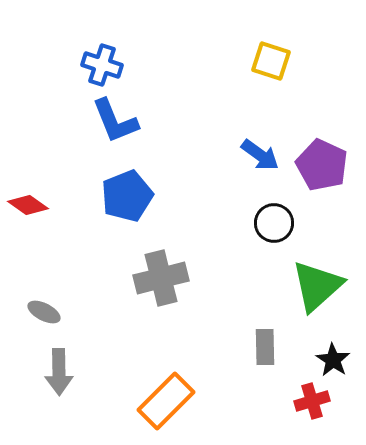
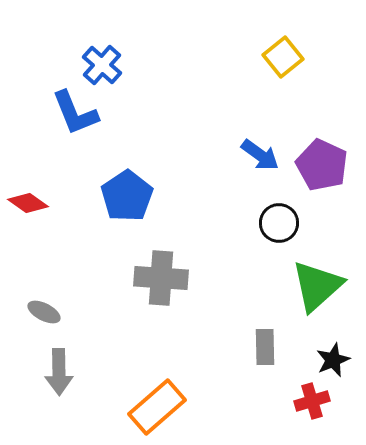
yellow square: moved 12 px right, 4 px up; rotated 33 degrees clockwise
blue cross: rotated 24 degrees clockwise
blue L-shape: moved 40 px left, 8 px up
blue pentagon: rotated 12 degrees counterclockwise
red diamond: moved 2 px up
black circle: moved 5 px right
gray cross: rotated 18 degrees clockwise
black star: rotated 16 degrees clockwise
orange rectangle: moved 9 px left, 6 px down; rotated 4 degrees clockwise
